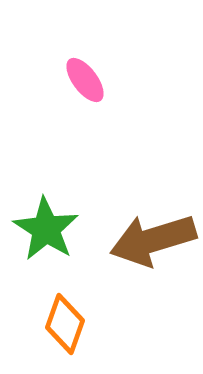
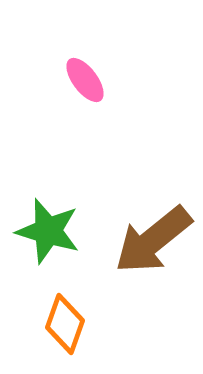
green star: moved 2 px right, 2 px down; rotated 16 degrees counterclockwise
brown arrow: rotated 22 degrees counterclockwise
